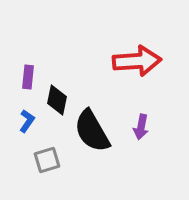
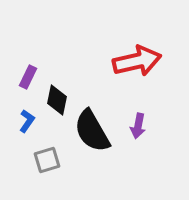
red arrow: rotated 9 degrees counterclockwise
purple rectangle: rotated 20 degrees clockwise
purple arrow: moved 3 px left, 1 px up
